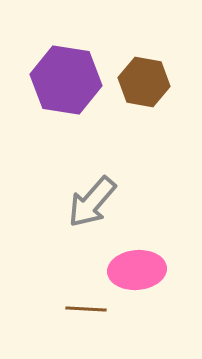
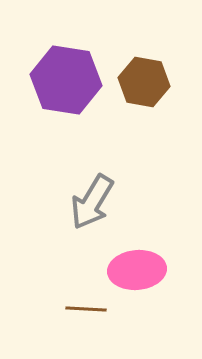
gray arrow: rotated 10 degrees counterclockwise
